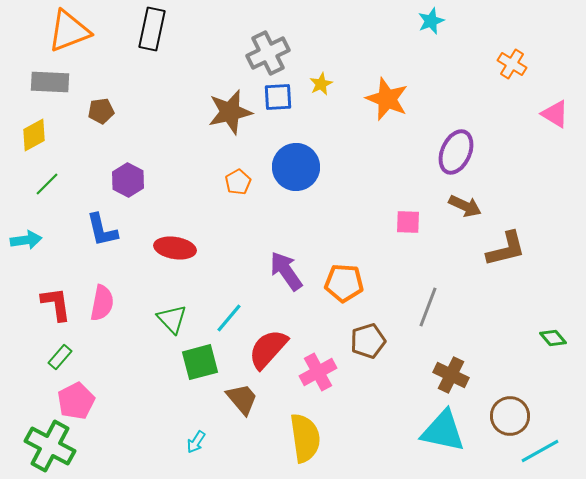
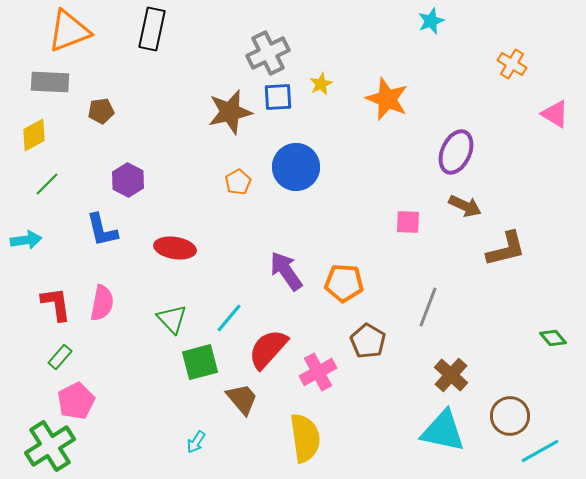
brown pentagon at (368, 341): rotated 24 degrees counterclockwise
brown cross at (451, 375): rotated 16 degrees clockwise
green cross at (50, 446): rotated 30 degrees clockwise
